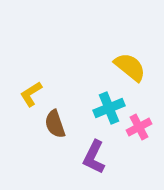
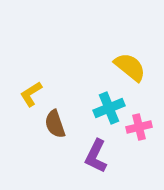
pink cross: rotated 15 degrees clockwise
purple L-shape: moved 2 px right, 1 px up
